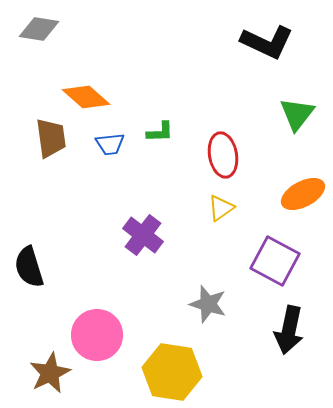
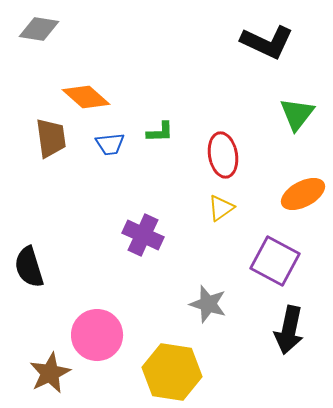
purple cross: rotated 12 degrees counterclockwise
